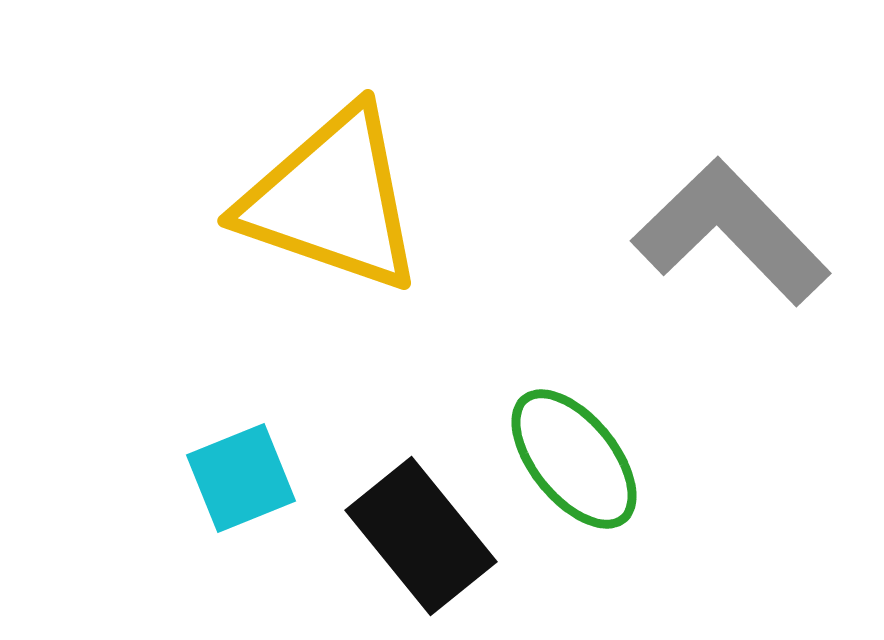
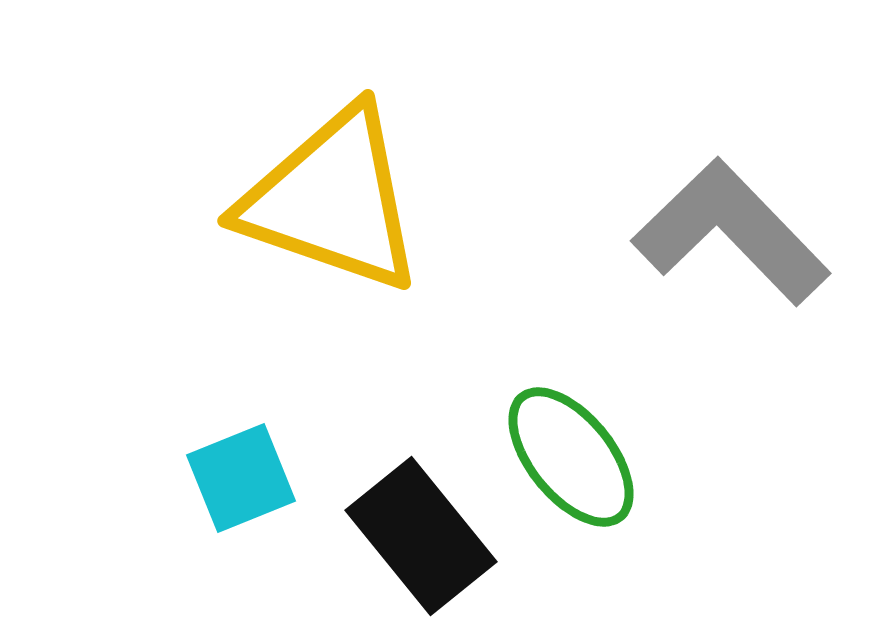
green ellipse: moved 3 px left, 2 px up
